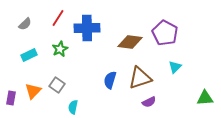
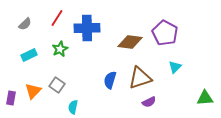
red line: moved 1 px left
